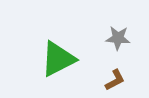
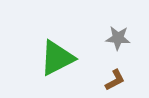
green triangle: moved 1 px left, 1 px up
